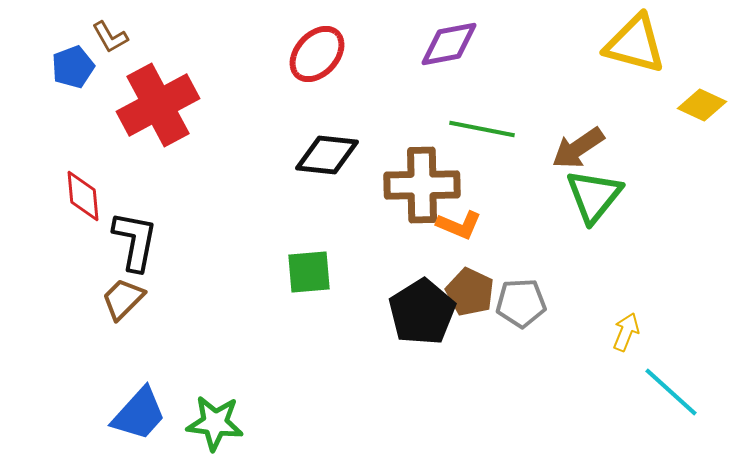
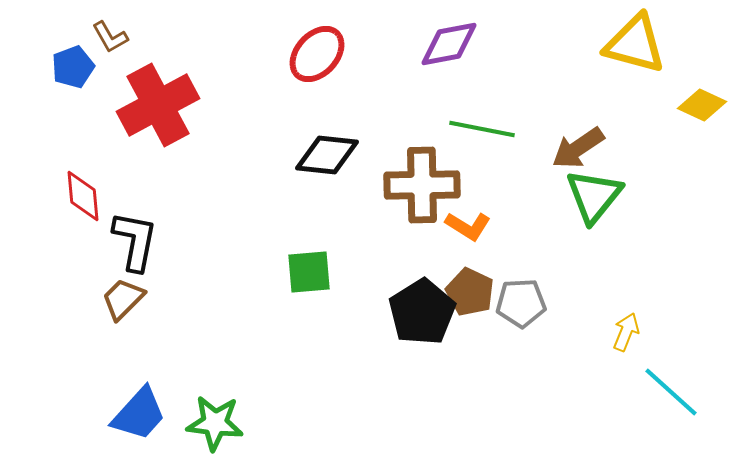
orange L-shape: moved 9 px right, 1 px down; rotated 9 degrees clockwise
